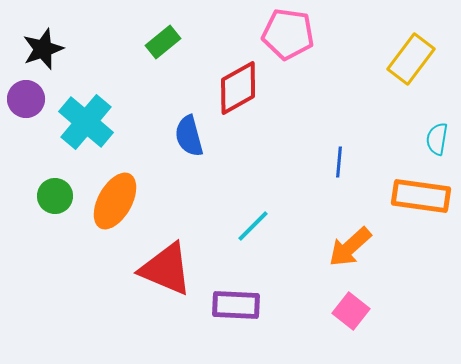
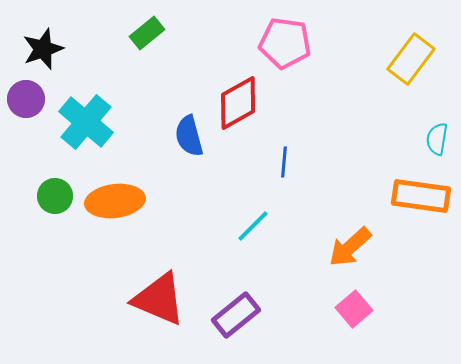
pink pentagon: moved 3 px left, 9 px down
green rectangle: moved 16 px left, 9 px up
red diamond: moved 15 px down
blue line: moved 55 px left
orange ellipse: rotated 54 degrees clockwise
red triangle: moved 7 px left, 30 px down
purple rectangle: moved 10 px down; rotated 42 degrees counterclockwise
pink square: moved 3 px right, 2 px up; rotated 12 degrees clockwise
